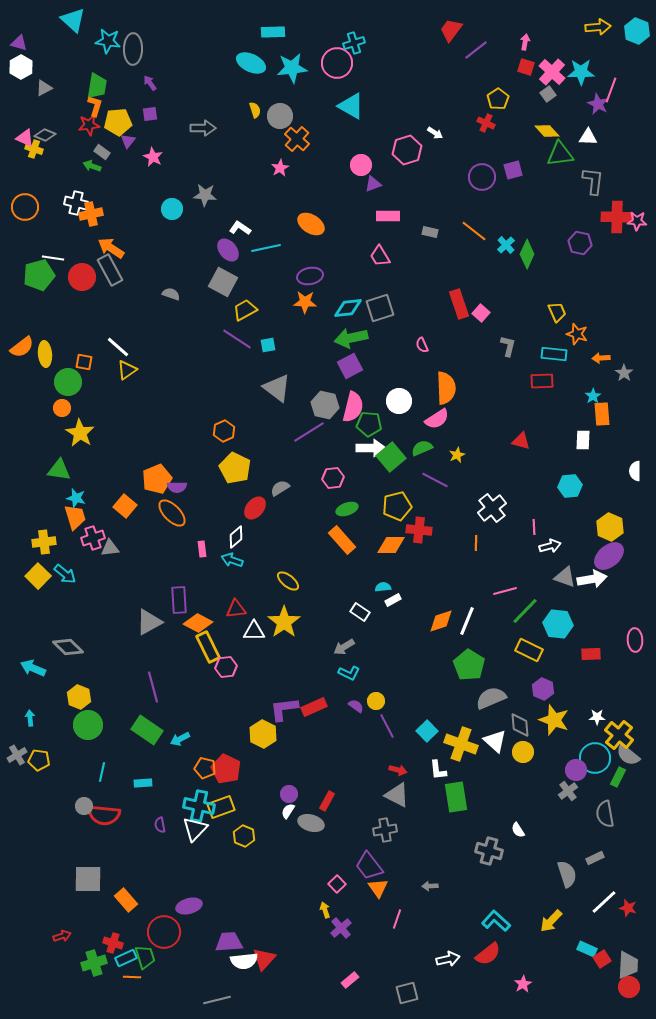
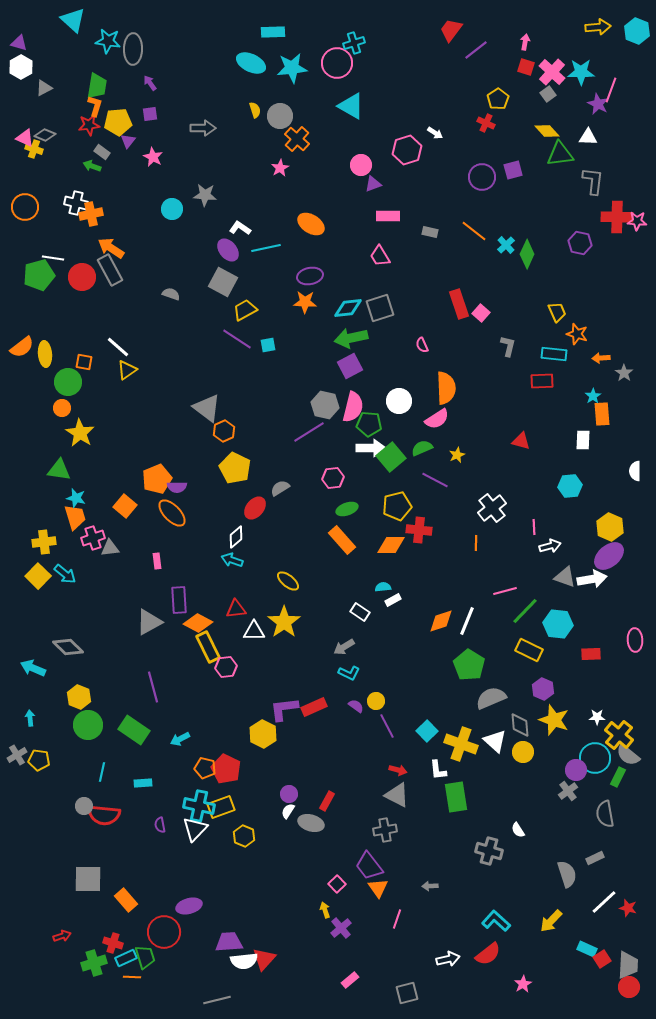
gray triangle at (277, 388): moved 70 px left, 20 px down
pink rectangle at (202, 549): moved 45 px left, 12 px down
green rectangle at (147, 730): moved 13 px left
